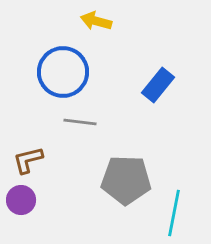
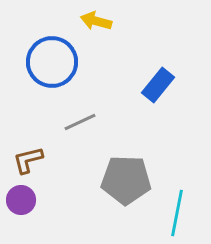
blue circle: moved 11 px left, 10 px up
gray line: rotated 32 degrees counterclockwise
cyan line: moved 3 px right
